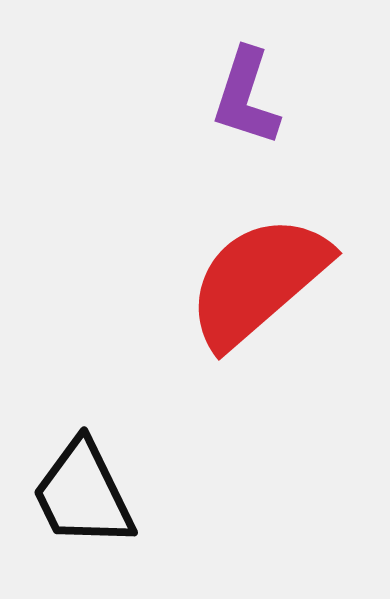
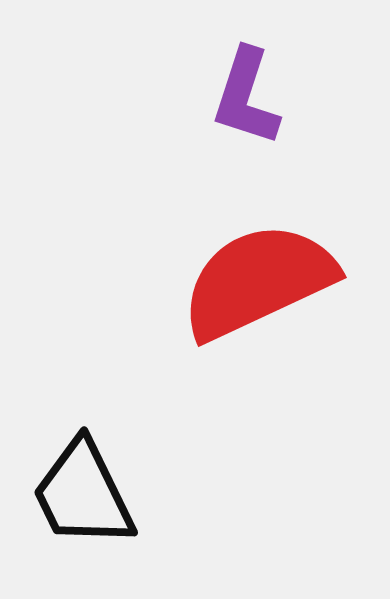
red semicircle: rotated 16 degrees clockwise
